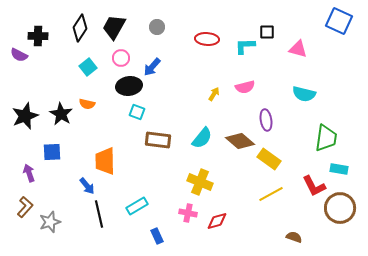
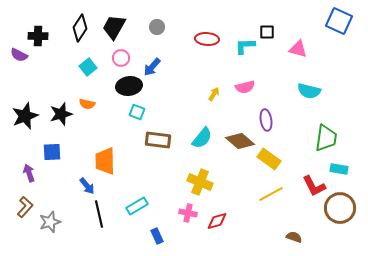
cyan semicircle at (304, 94): moved 5 px right, 3 px up
black star at (61, 114): rotated 25 degrees clockwise
